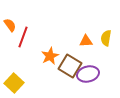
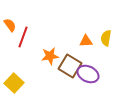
orange star: rotated 18 degrees clockwise
purple ellipse: rotated 40 degrees clockwise
